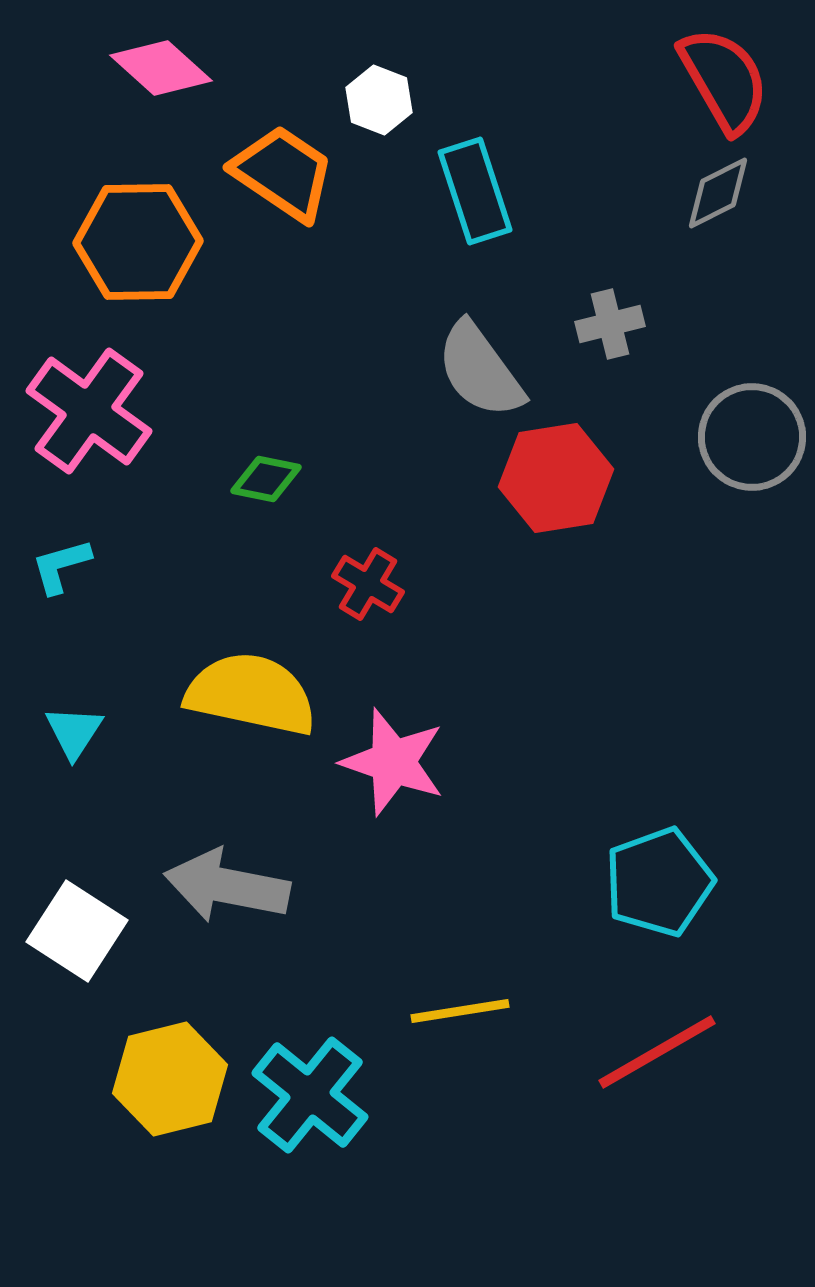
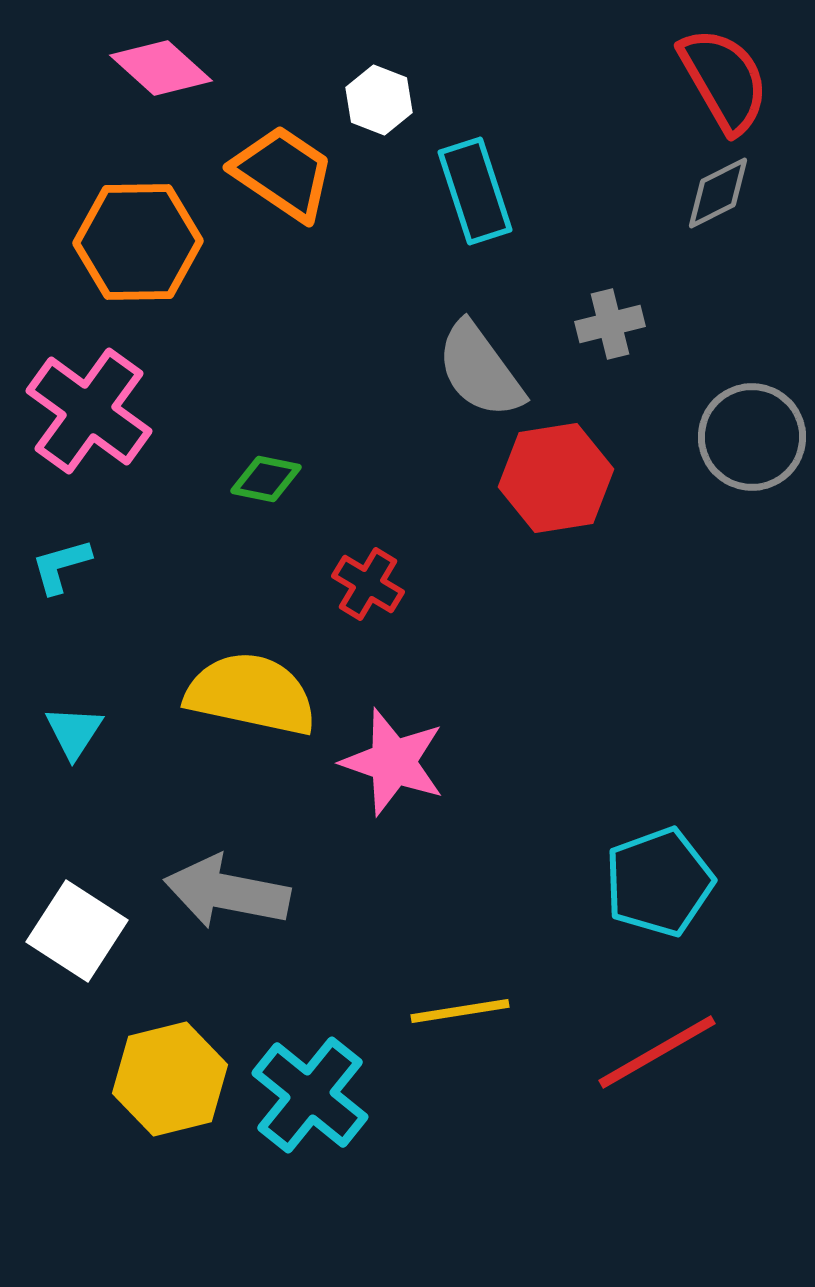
gray arrow: moved 6 px down
